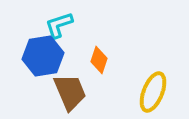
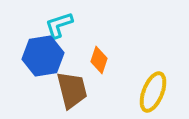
brown trapezoid: moved 2 px right, 2 px up; rotated 9 degrees clockwise
